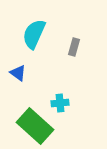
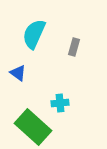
green rectangle: moved 2 px left, 1 px down
